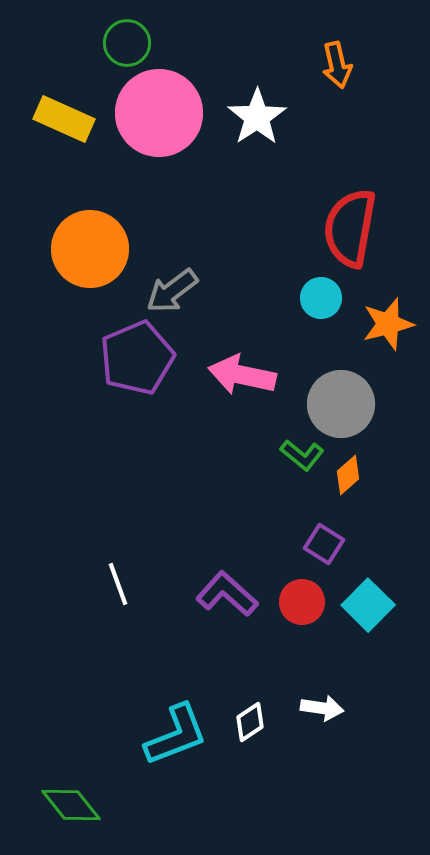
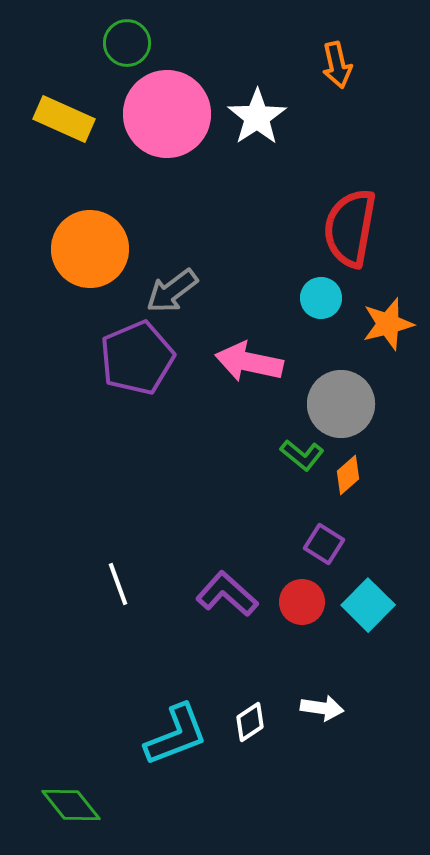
pink circle: moved 8 px right, 1 px down
pink arrow: moved 7 px right, 13 px up
